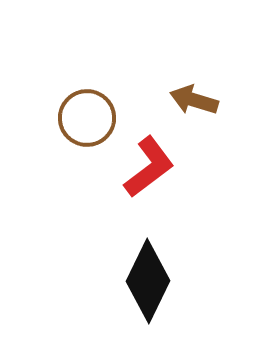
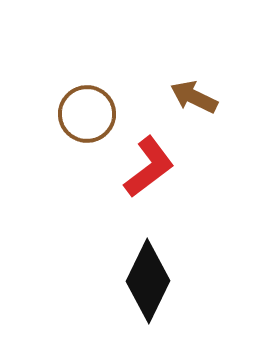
brown arrow: moved 3 px up; rotated 9 degrees clockwise
brown circle: moved 4 px up
